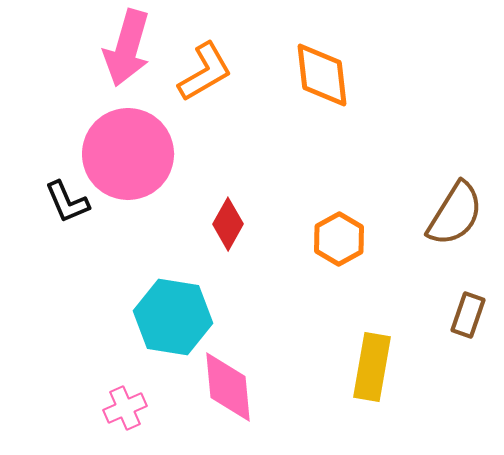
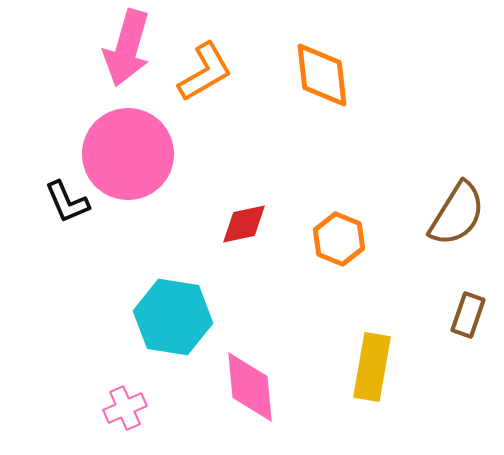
brown semicircle: moved 2 px right
red diamond: moved 16 px right; rotated 48 degrees clockwise
orange hexagon: rotated 9 degrees counterclockwise
pink diamond: moved 22 px right
